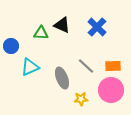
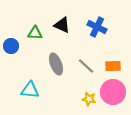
blue cross: rotated 18 degrees counterclockwise
green triangle: moved 6 px left
cyan triangle: moved 23 px down; rotated 30 degrees clockwise
gray ellipse: moved 6 px left, 14 px up
pink circle: moved 2 px right, 2 px down
yellow star: moved 8 px right; rotated 16 degrees clockwise
